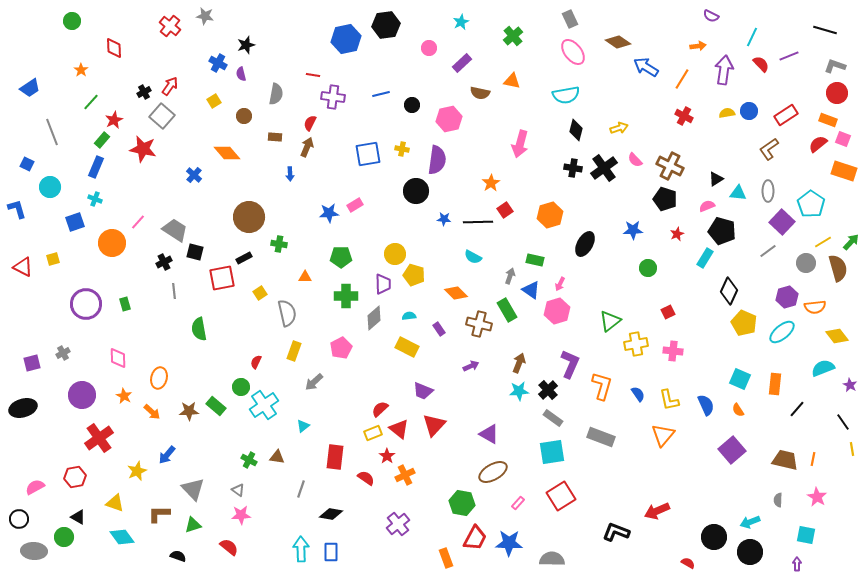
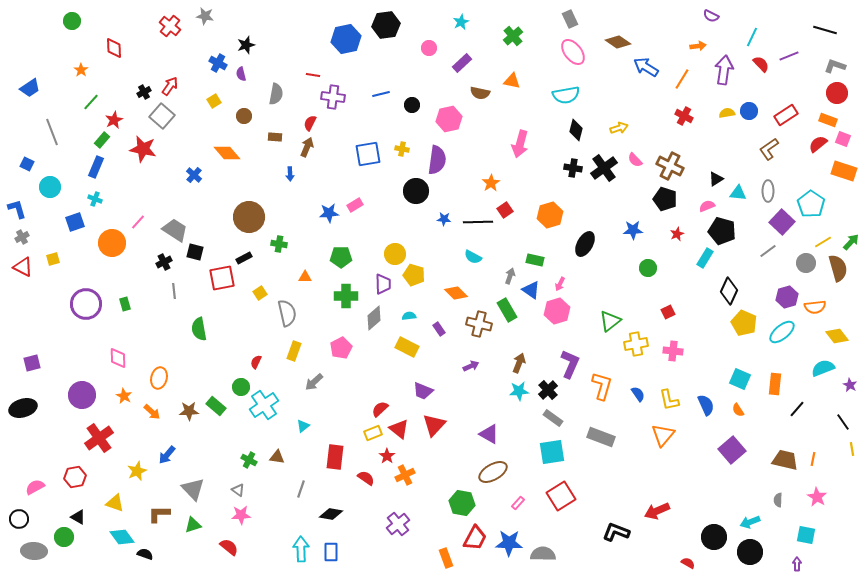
gray cross at (63, 353): moved 41 px left, 116 px up
black semicircle at (178, 556): moved 33 px left, 2 px up
gray semicircle at (552, 559): moved 9 px left, 5 px up
